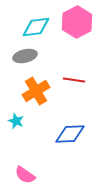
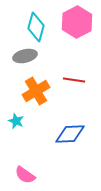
cyan diamond: rotated 68 degrees counterclockwise
